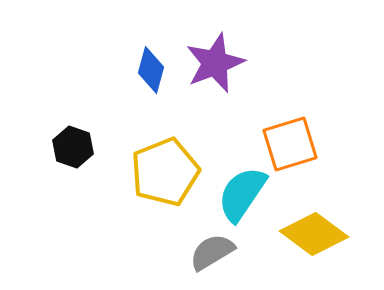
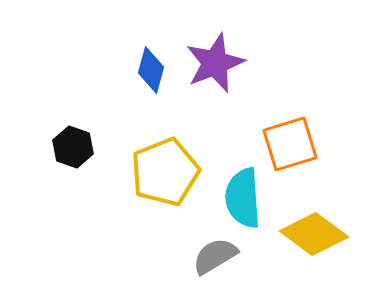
cyan semicircle: moved 1 px right, 4 px down; rotated 38 degrees counterclockwise
gray semicircle: moved 3 px right, 4 px down
